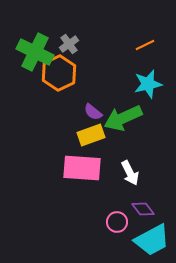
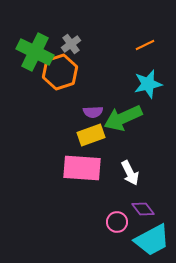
gray cross: moved 2 px right
orange hexagon: moved 1 px right, 1 px up; rotated 8 degrees clockwise
purple semicircle: rotated 42 degrees counterclockwise
